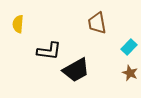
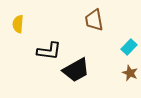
brown trapezoid: moved 3 px left, 3 px up
